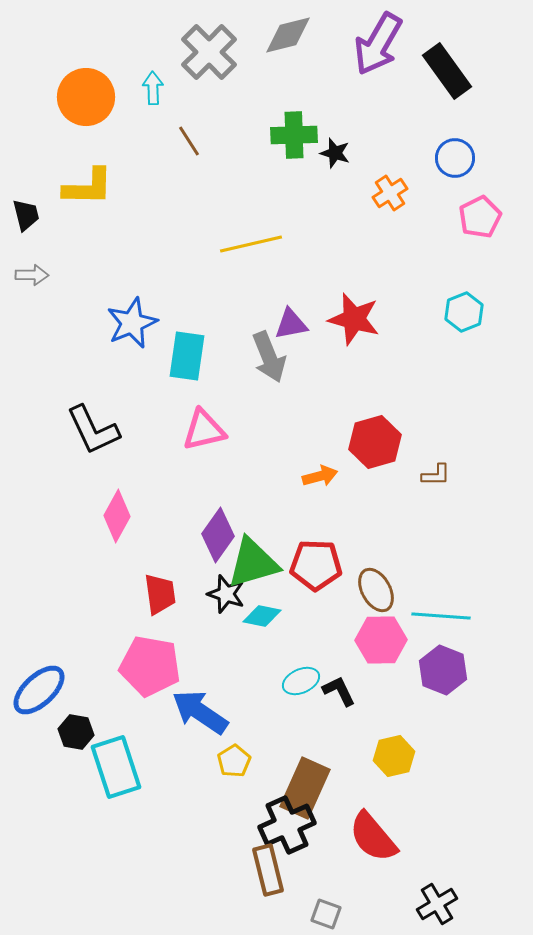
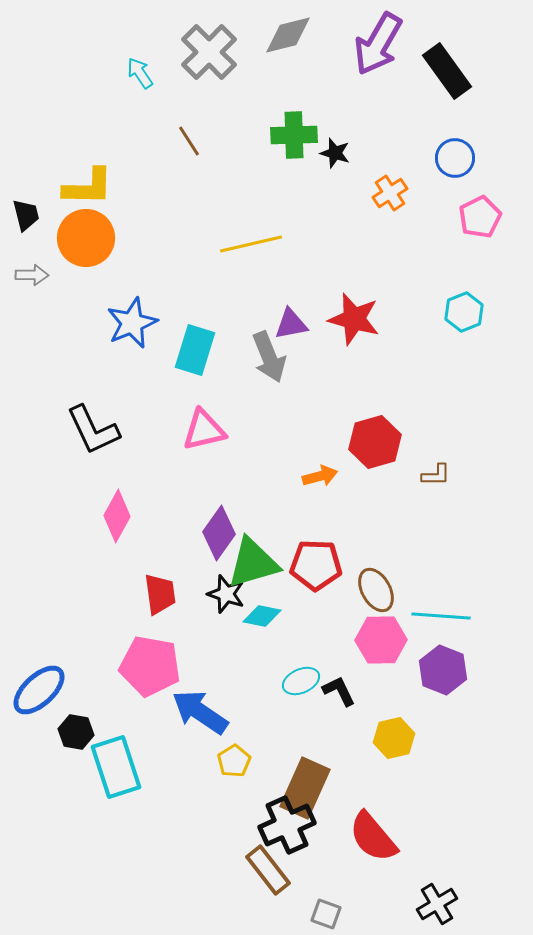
cyan arrow at (153, 88): moved 13 px left, 15 px up; rotated 32 degrees counterclockwise
orange circle at (86, 97): moved 141 px down
cyan rectangle at (187, 356): moved 8 px right, 6 px up; rotated 9 degrees clockwise
purple diamond at (218, 535): moved 1 px right, 2 px up
yellow hexagon at (394, 756): moved 18 px up
brown rectangle at (268, 870): rotated 24 degrees counterclockwise
